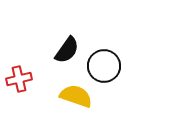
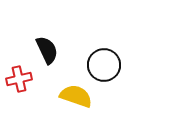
black semicircle: moved 20 px left; rotated 60 degrees counterclockwise
black circle: moved 1 px up
